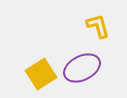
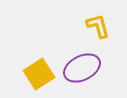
yellow square: moved 2 px left
